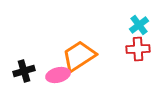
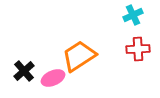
cyan cross: moved 6 px left, 10 px up; rotated 12 degrees clockwise
black cross: rotated 25 degrees counterclockwise
pink ellipse: moved 5 px left, 3 px down; rotated 10 degrees counterclockwise
